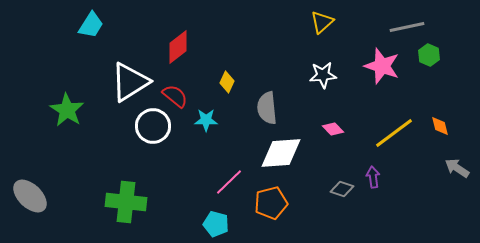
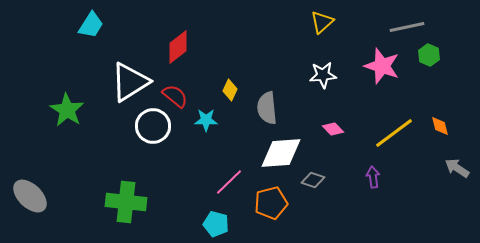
yellow diamond: moved 3 px right, 8 px down
gray diamond: moved 29 px left, 9 px up
